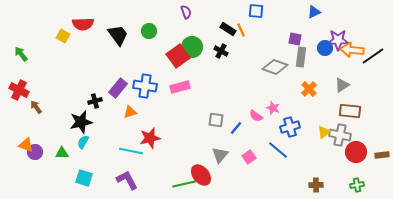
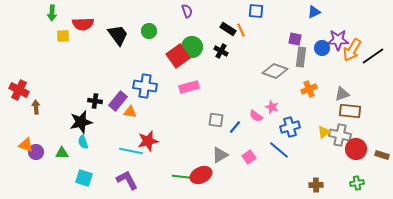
purple semicircle at (186, 12): moved 1 px right, 1 px up
yellow square at (63, 36): rotated 32 degrees counterclockwise
blue circle at (325, 48): moved 3 px left
orange arrow at (352, 50): rotated 65 degrees counterclockwise
green arrow at (21, 54): moved 31 px right, 41 px up; rotated 140 degrees counterclockwise
gray diamond at (275, 67): moved 4 px down
gray triangle at (342, 85): moved 9 px down; rotated 14 degrees clockwise
pink rectangle at (180, 87): moved 9 px right
purple rectangle at (118, 88): moved 13 px down
orange cross at (309, 89): rotated 21 degrees clockwise
black cross at (95, 101): rotated 24 degrees clockwise
brown arrow at (36, 107): rotated 32 degrees clockwise
pink star at (273, 108): moved 1 px left, 1 px up
orange triangle at (130, 112): rotated 24 degrees clockwise
blue line at (236, 128): moved 1 px left, 1 px up
red star at (150, 138): moved 2 px left, 3 px down
cyan semicircle at (83, 142): rotated 48 degrees counterclockwise
blue line at (278, 150): moved 1 px right
purple circle at (35, 152): moved 1 px right
red circle at (356, 152): moved 3 px up
gray triangle at (220, 155): rotated 18 degrees clockwise
brown rectangle at (382, 155): rotated 24 degrees clockwise
red ellipse at (201, 175): rotated 75 degrees counterclockwise
green line at (184, 184): moved 7 px up; rotated 20 degrees clockwise
green cross at (357, 185): moved 2 px up
